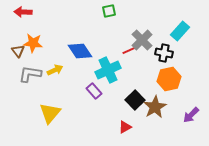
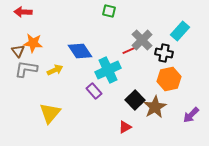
green square: rotated 24 degrees clockwise
gray L-shape: moved 4 px left, 5 px up
